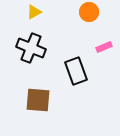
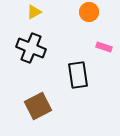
pink rectangle: rotated 42 degrees clockwise
black rectangle: moved 2 px right, 4 px down; rotated 12 degrees clockwise
brown square: moved 6 px down; rotated 32 degrees counterclockwise
